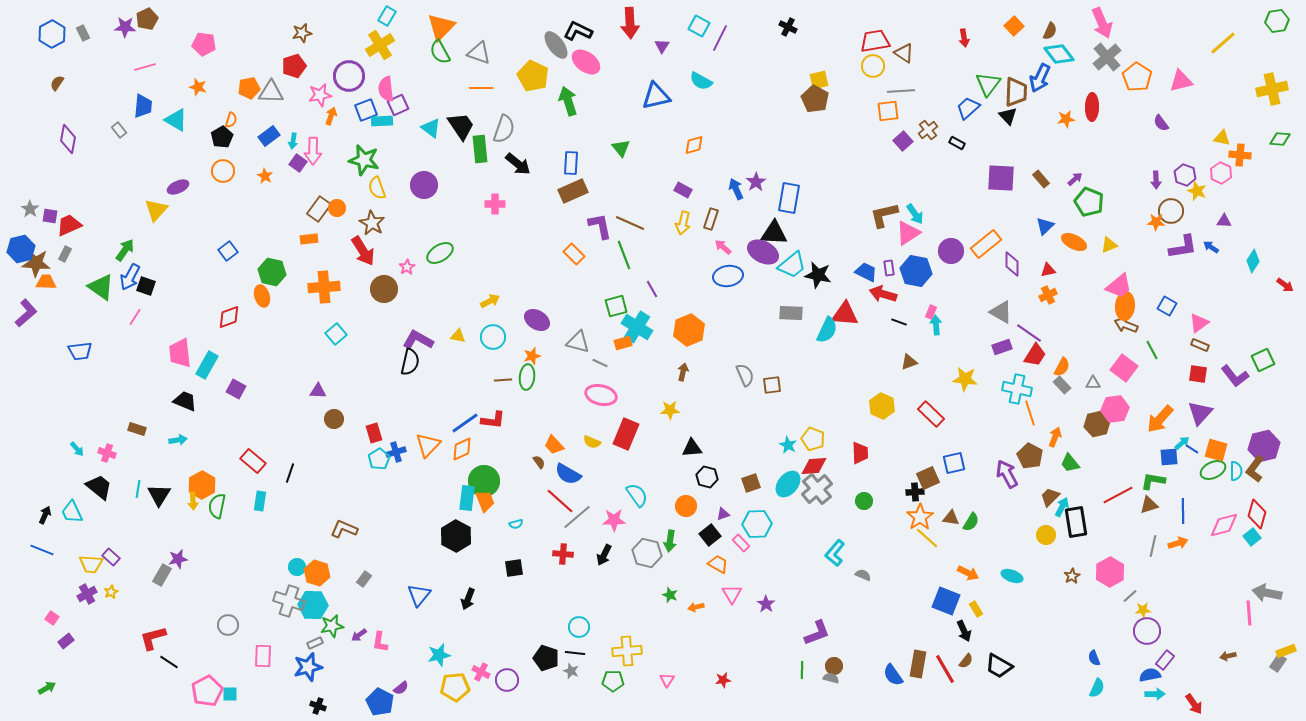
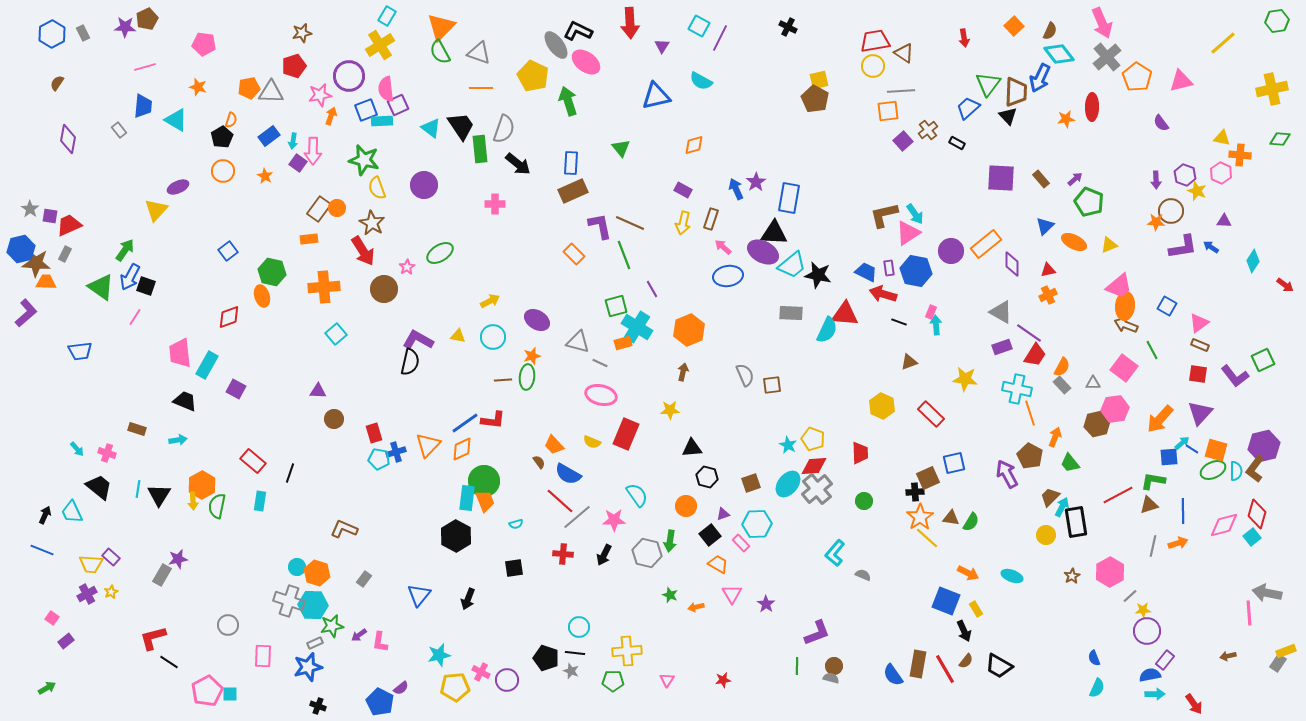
cyan pentagon at (379, 459): rotated 30 degrees counterclockwise
green line at (802, 670): moved 5 px left, 4 px up
